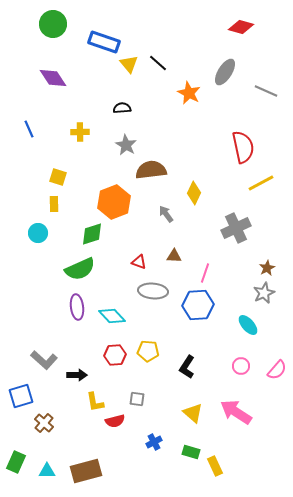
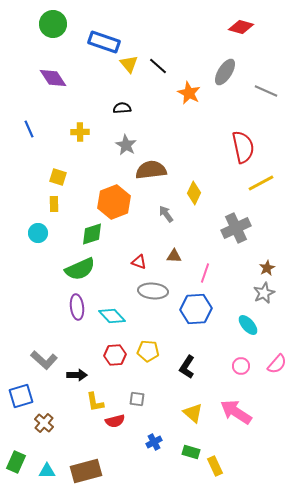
black line at (158, 63): moved 3 px down
blue hexagon at (198, 305): moved 2 px left, 4 px down
pink semicircle at (277, 370): moved 6 px up
